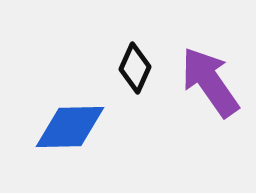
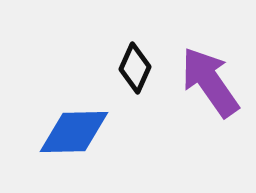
blue diamond: moved 4 px right, 5 px down
